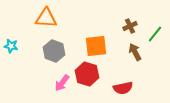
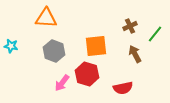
brown arrow: moved 2 px down
